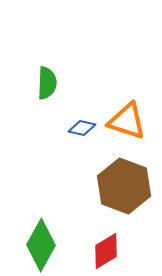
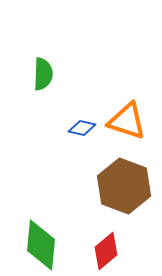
green semicircle: moved 4 px left, 9 px up
green diamond: rotated 24 degrees counterclockwise
red diamond: rotated 9 degrees counterclockwise
